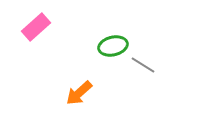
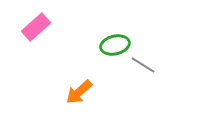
green ellipse: moved 2 px right, 1 px up
orange arrow: moved 1 px up
